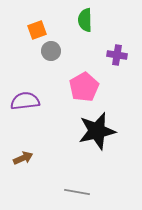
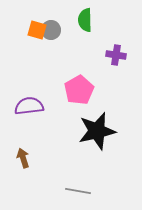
orange square: rotated 36 degrees clockwise
gray circle: moved 21 px up
purple cross: moved 1 px left
pink pentagon: moved 5 px left, 3 px down
purple semicircle: moved 4 px right, 5 px down
brown arrow: rotated 84 degrees counterclockwise
gray line: moved 1 px right, 1 px up
